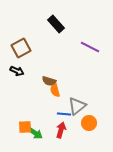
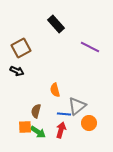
brown semicircle: moved 13 px left, 30 px down; rotated 88 degrees clockwise
green arrow: moved 3 px right, 1 px up
